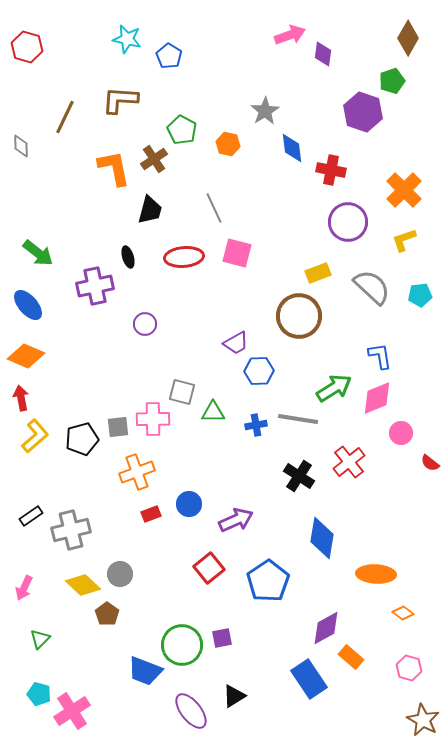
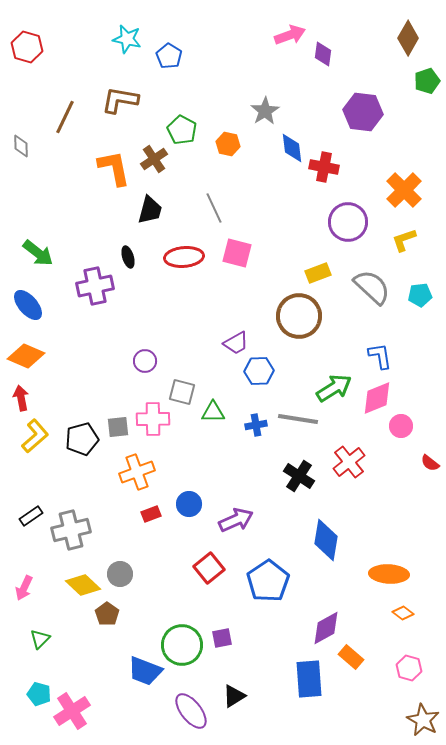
green pentagon at (392, 81): moved 35 px right
brown L-shape at (120, 100): rotated 6 degrees clockwise
purple hexagon at (363, 112): rotated 12 degrees counterclockwise
red cross at (331, 170): moved 7 px left, 3 px up
purple circle at (145, 324): moved 37 px down
pink circle at (401, 433): moved 7 px up
blue diamond at (322, 538): moved 4 px right, 2 px down
orange ellipse at (376, 574): moved 13 px right
blue rectangle at (309, 679): rotated 30 degrees clockwise
